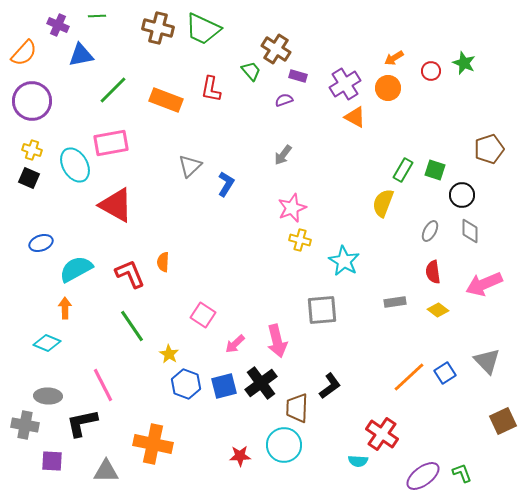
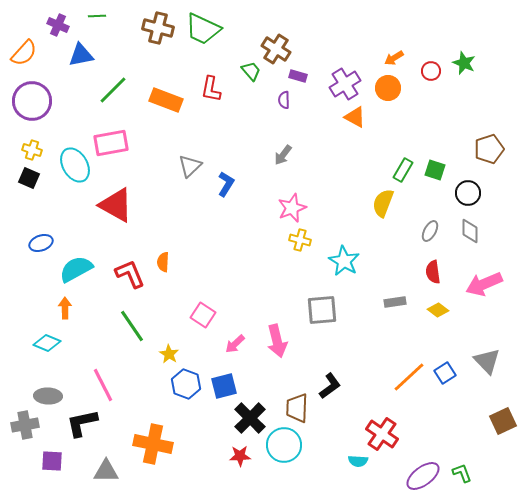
purple semicircle at (284, 100): rotated 72 degrees counterclockwise
black circle at (462, 195): moved 6 px right, 2 px up
black cross at (261, 383): moved 11 px left, 35 px down; rotated 8 degrees counterclockwise
gray cross at (25, 425): rotated 20 degrees counterclockwise
